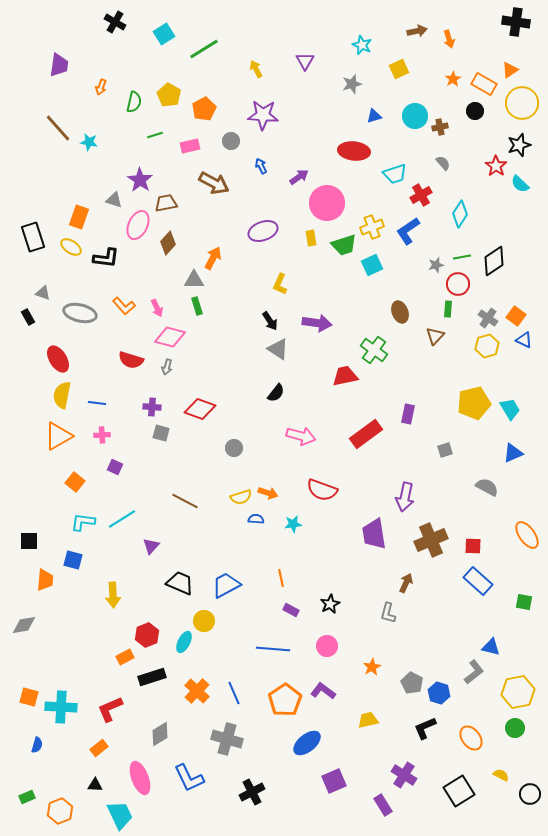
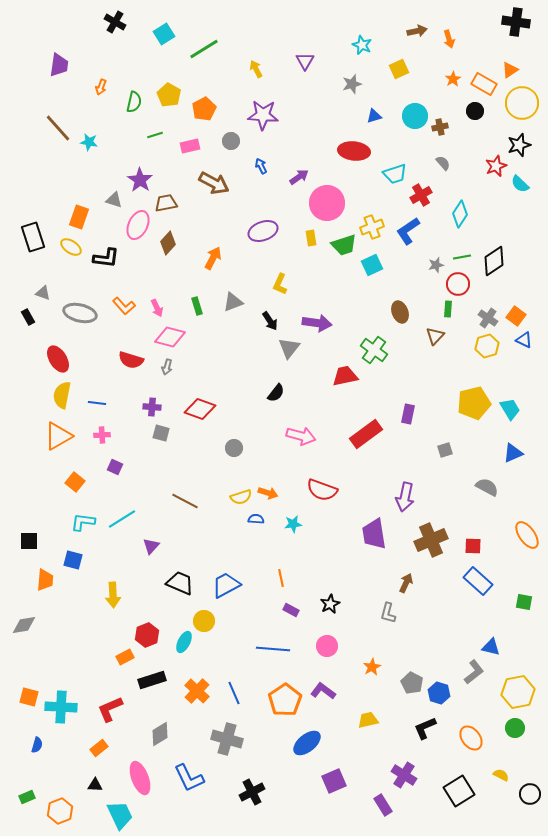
red star at (496, 166): rotated 15 degrees clockwise
gray triangle at (194, 280): moved 39 px right, 22 px down; rotated 20 degrees counterclockwise
gray triangle at (278, 349): moved 11 px right, 1 px up; rotated 35 degrees clockwise
black rectangle at (152, 677): moved 3 px down
